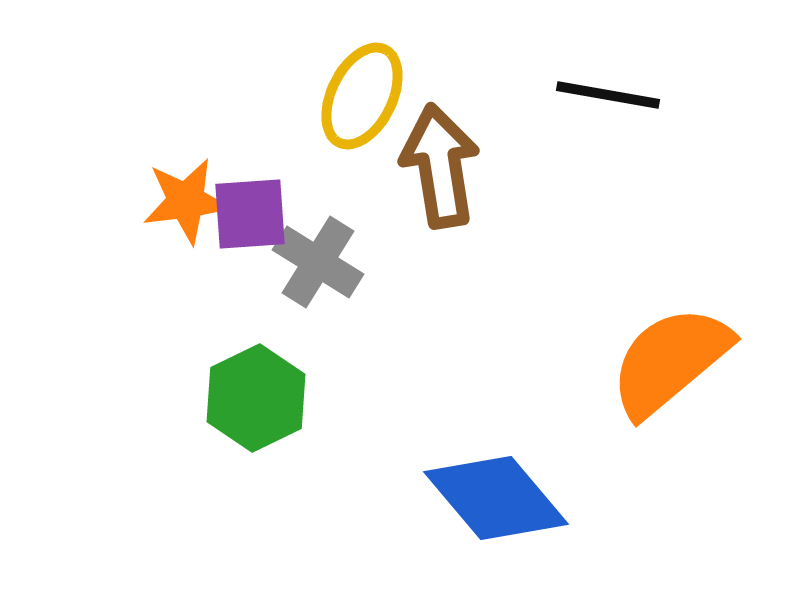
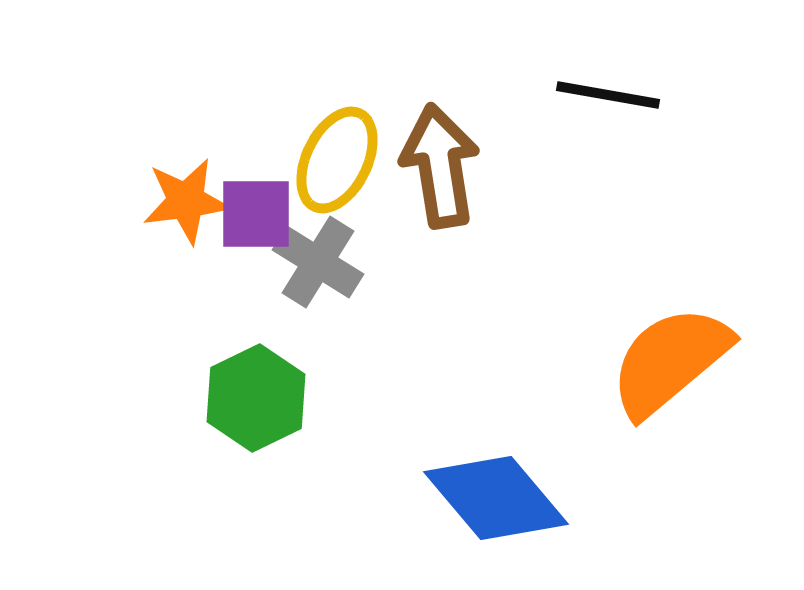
yellow ellipse: moved 25 px left, 64 px down
purple square: moved 6 px right; rotated 4 degrees clockwise
